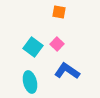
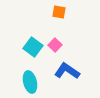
pink square: moved 2 px left, 1 px down
